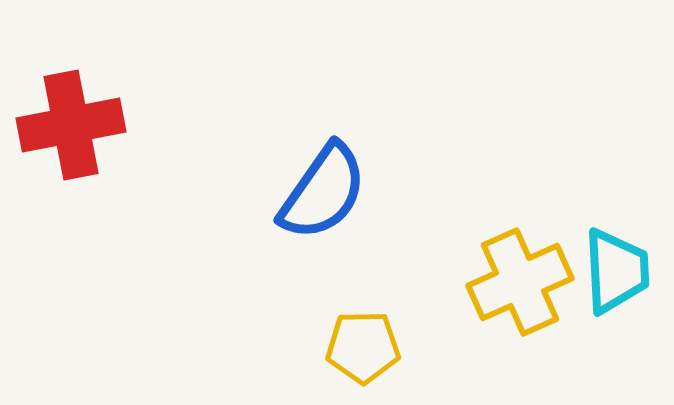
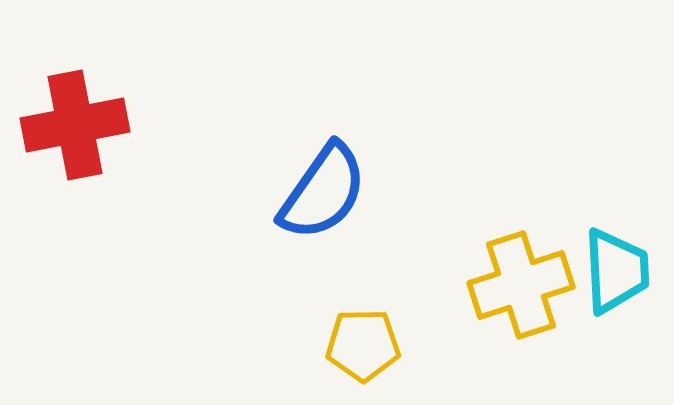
red cross: moved 4 px right
yellow cross: moved 1 px right, 3 px down; rotated 6 degrees clockwise
yellow pentagon: moved 2 px up
